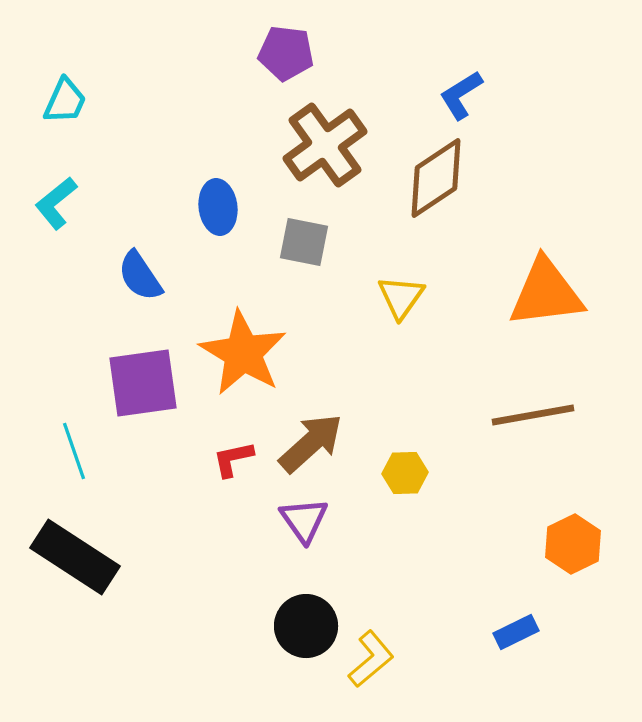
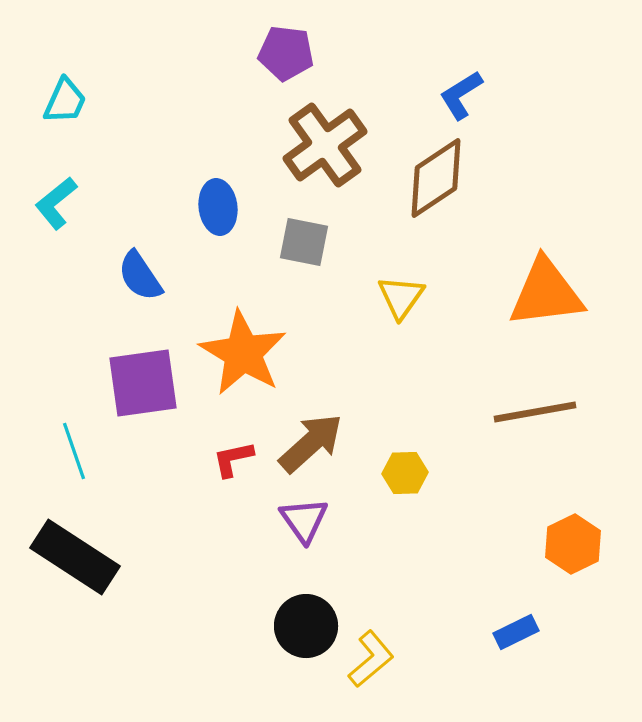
brown line: moved 2 px right, 3 px up
